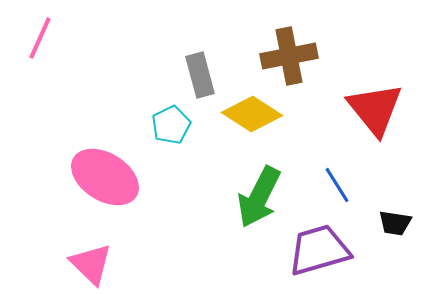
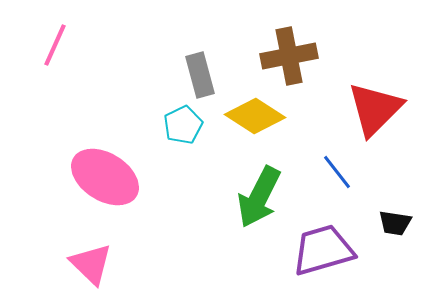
pink line: moved 15 px right, 7 px down
red triangle: rotated 24 degrees clockwise
yellow diamond: moved 3 px right, 2 px down
cyan pentagon: moved 12 px right
blue line: moved 13 px up; rotated 6 degrees counterclockwise
purple trapezoid: moved 4 px right
